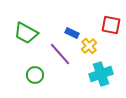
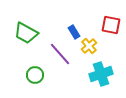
blue rectangle: moved 2 px right, 1 px up; rotated 32 degrees clockwise
